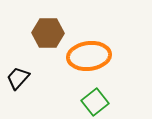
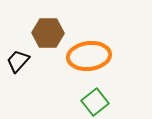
black trapezoid: moved 17 px up
